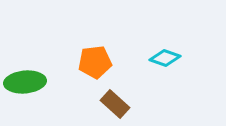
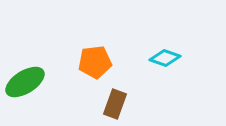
green ellipse: rotated 27 degrees counterclockwise
brown rectangle: rotated 68 degrees clockwise
